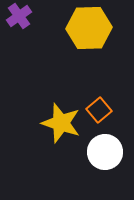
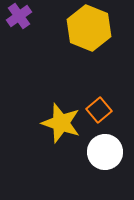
yellow hexagon: rotated 24 degrees clockwise
